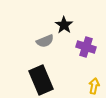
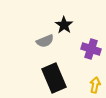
purple cross: moved 5 px right, 2 px down
black rectangle: moved 13 px right, 2 px up
yellow arrow: moved 1 px right, 1 px up
